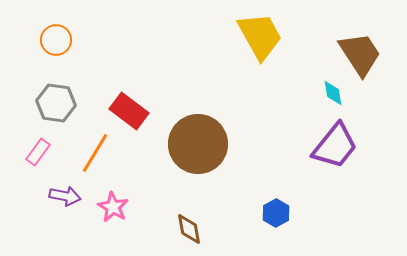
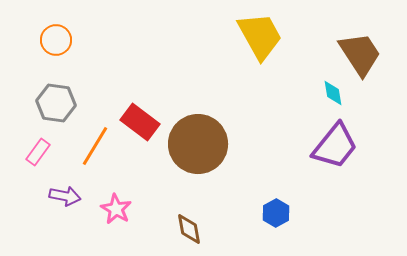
red rectangle: moved 11 px right, 11 px down
orange line: moved 7 px up
pink star: moved 3 px right, 2 px down
